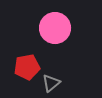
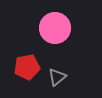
gray triangle: moved 6 px right, 6 px up
